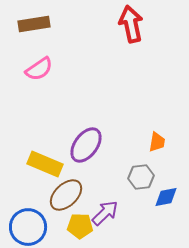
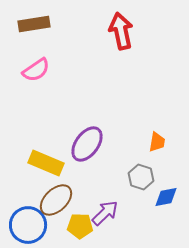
red arrow: moved 10 px left, 7 px down
pink semicircle: moved 3 px left, 1 px down
purple ellipse: moved 1 px right, 1 px up
yellow rectangle: moved 1 px right, 1 px up
gray hexagon: rotated 25 degrees clockwise
brown ellipse: moved 10 px left, 5 px down
blue circle: moved 2 px up
